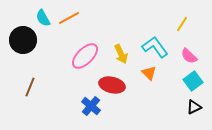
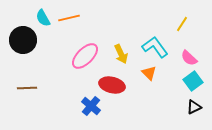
orange line: rotated 15 degrees clockwise
pink semicircle: moved 2 px down
brown line: moved 3 px left, 1 px down; rotated 66 degrees clockwise
